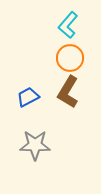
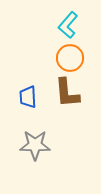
brown L-shape: moved 1 px left, 1 px down; rotated 36 degrees counterclockwise
blue trapezoid: rotated 65 degrees counterclockwise
